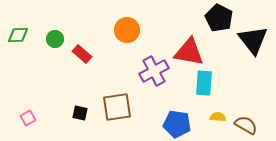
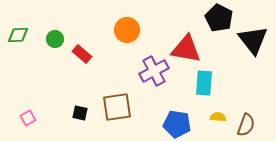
red triangle: moved 3 px left, 3 px up
brown semicircle: rotated 80 degrees clockwise
